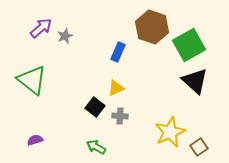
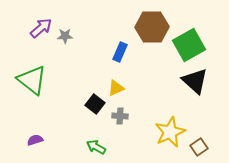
brown hexagon: rotated 20 degrees counterclockwise
gray star: rotated 21 degrees clockwise
blue rectangle: moved 2 px right
black square: moved 3 px up
